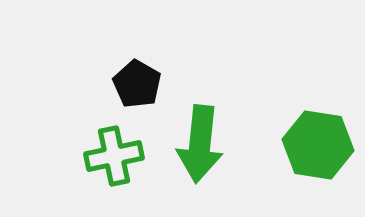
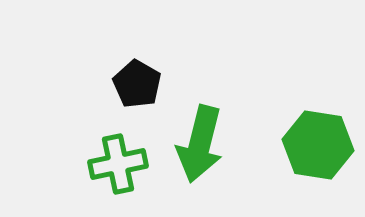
green arrow: rotated 8 degrees clockwise
green cross: moved 4 px right, 8 px down
